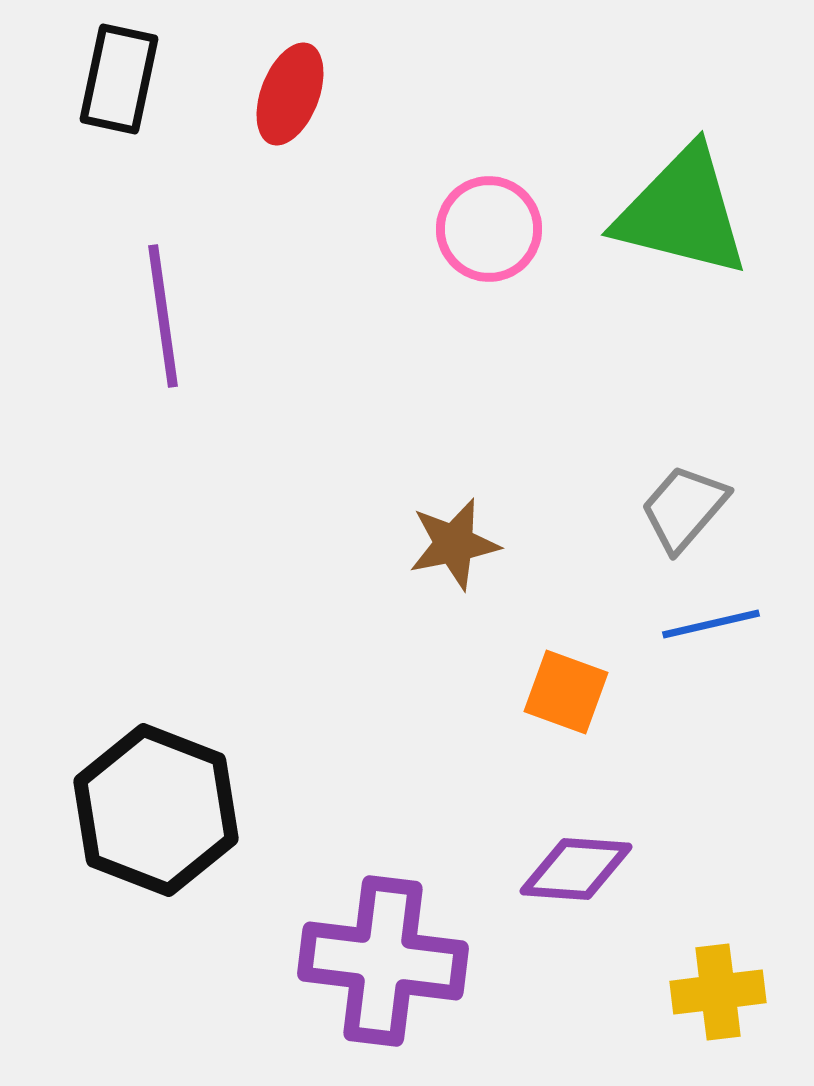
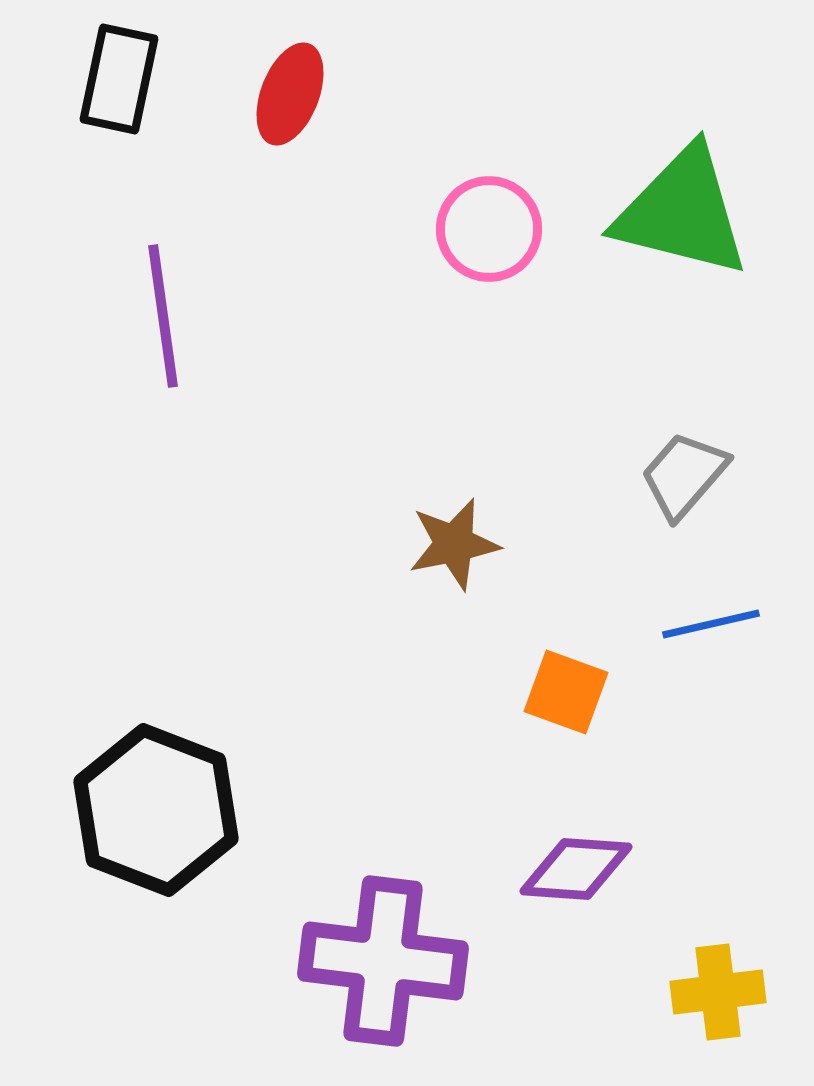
gray trapezoid: moved 33 px up
